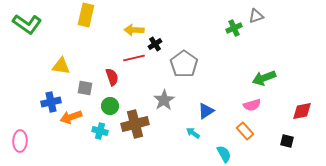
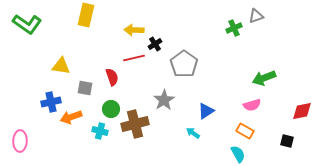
green circle: moved 1 px right, 3 px down
orange rectangle: rotated 18 degrees counterclockwise
cyan semicircle: moved 14 px right
